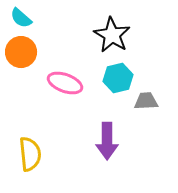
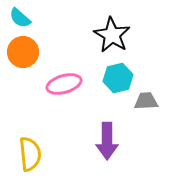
cyan semicircle: moved 1 px left
orange circle: moved 2 px right
pink ellipse: moved 1 px left, 1 px down; rotated 36 degrees counterclockwise
